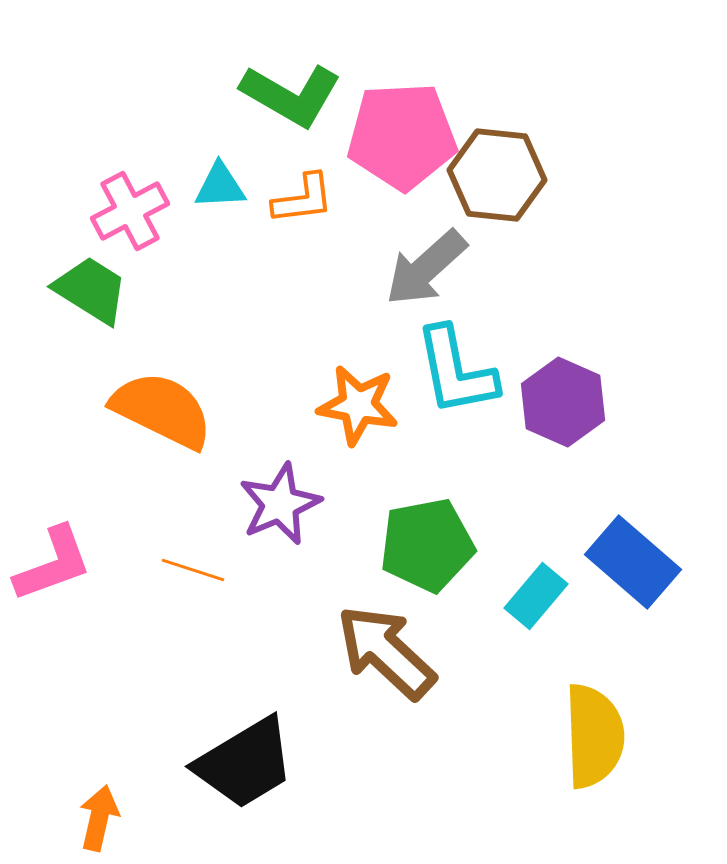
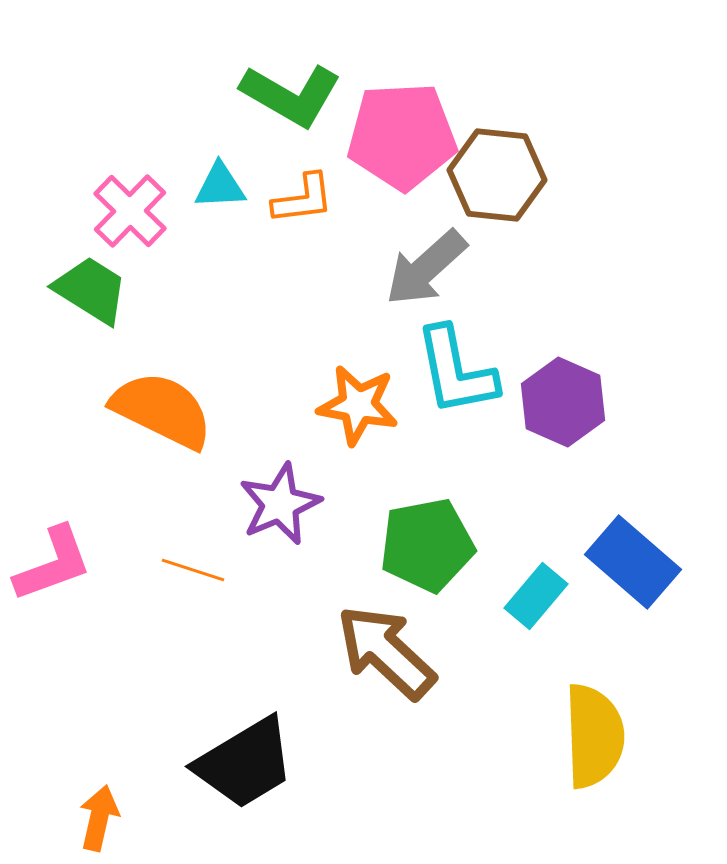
pink cross: rotated 18 degrees counterclockwise
